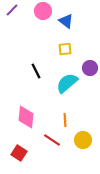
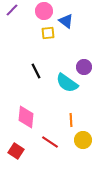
pink circle: moved 1 px right
yellow square: moved 17 px left, 16 px up
purple circle: moved 6 px left, 1 px up
cyan semicircle: rotated 105 degrees counterclockwise
orange line: moved 6 px right
red line: moved 2 px left, 2 px down
red square: moved 3 px left, 2 px up
